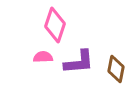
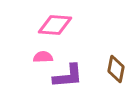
pink diamond: rotated 76 degrees clockwise
purple L-shape: moved 11 px left, 14 px down
